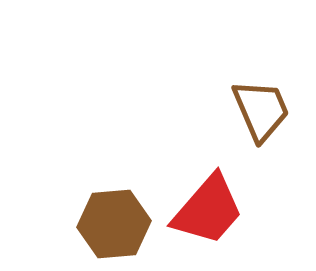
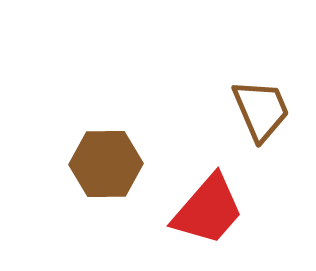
brown hexagon: moved 8 px left, 60 px up; rotated 4 degrees clockwise
